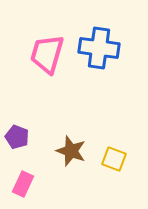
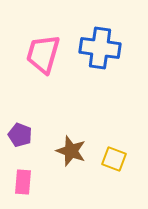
blue cross: moved 1 px right
pink trapezoid: moved 4 px left
purple pentagon: moved 3 px right, 2 px up
pink rectangle: moved 2 px up; rotated 20 degrees counterclockwise
